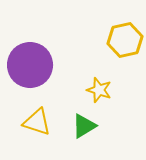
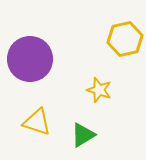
yellow hexagon: moved 1 px up
purple circle: moved 6 px up
green triangle: moved 1 px left, 9 px down
